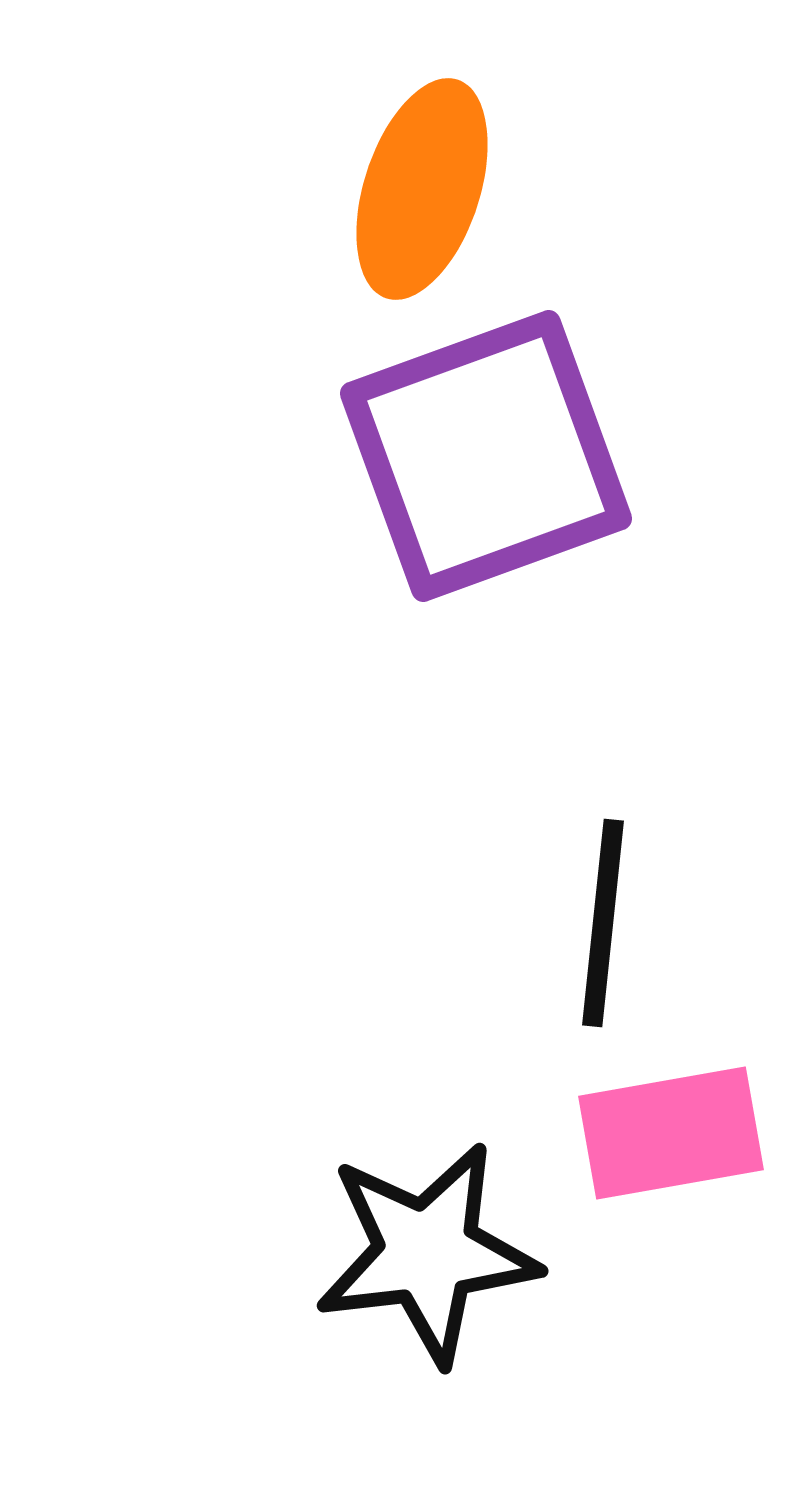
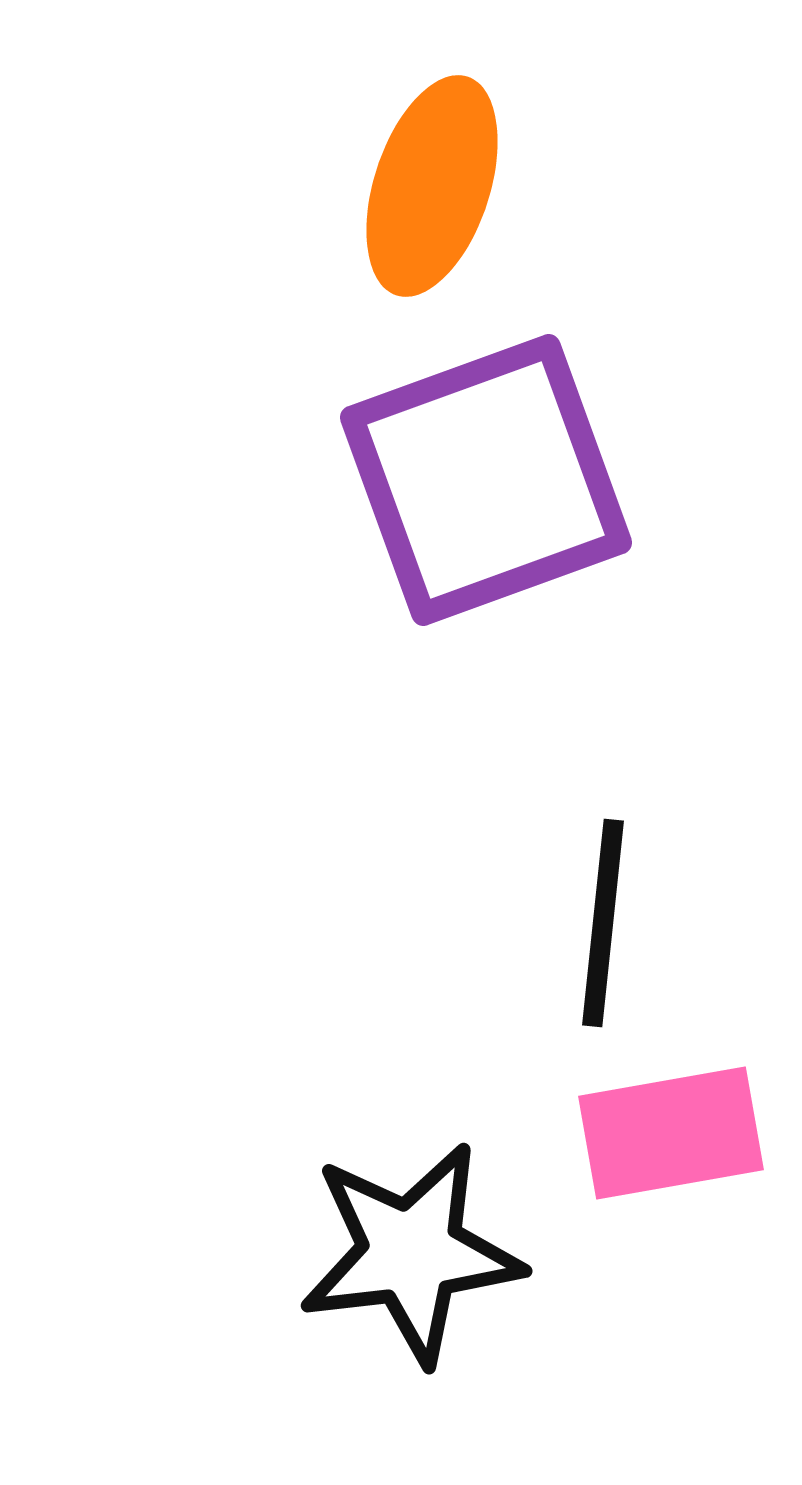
orange ellipse: moved 10 px right, 3 px up
purple square: moved 24 px down
black star: moved 16 px left
